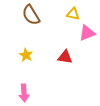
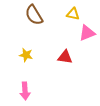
brown semicircle: moved 3 px right
yellow star: rotated 16 degrees counterclockwise
pink arrow: moved 1 px right, 2 px up
